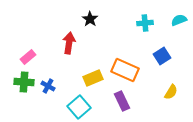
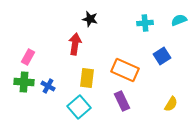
black star: rotated 21 degrees counterclockwise
red arrow: moved 6 px right, 1 px down
pink rectangle: rotated 21 degrees counterclockwise
yellow rectangle: moved 6 px left; rotated 60 degrees counterclockwise
yellow semicircle: moved 12 px down
